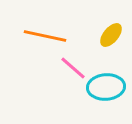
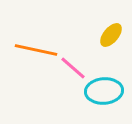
orange line: moved 9 px left, 14 px down
cyan ellipse: moved 2 px left, 4 px down
